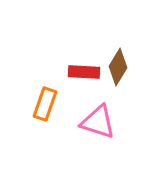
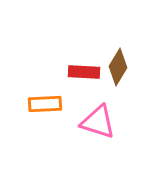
orange rectangle: rotated 68 degrees clockwise
